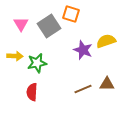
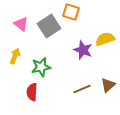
orange square: moved 2 px up
pink triangle: rotated 21 degrees counterclockwise
yellow semicircle: moved 1 px left, 2 px up
yellow arrow: rotated 70 degrees counterclockwise
green star: moved 4 px right, 4 px down
brown triangle: moved 1 px right, 1 px down; rotated 42 degrees counterclockwise
brown line: moved 1 px left
